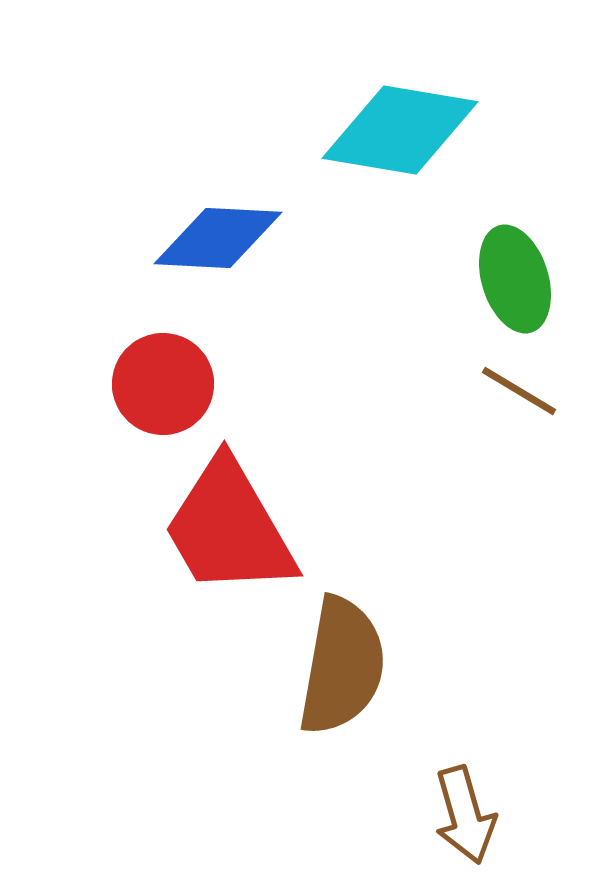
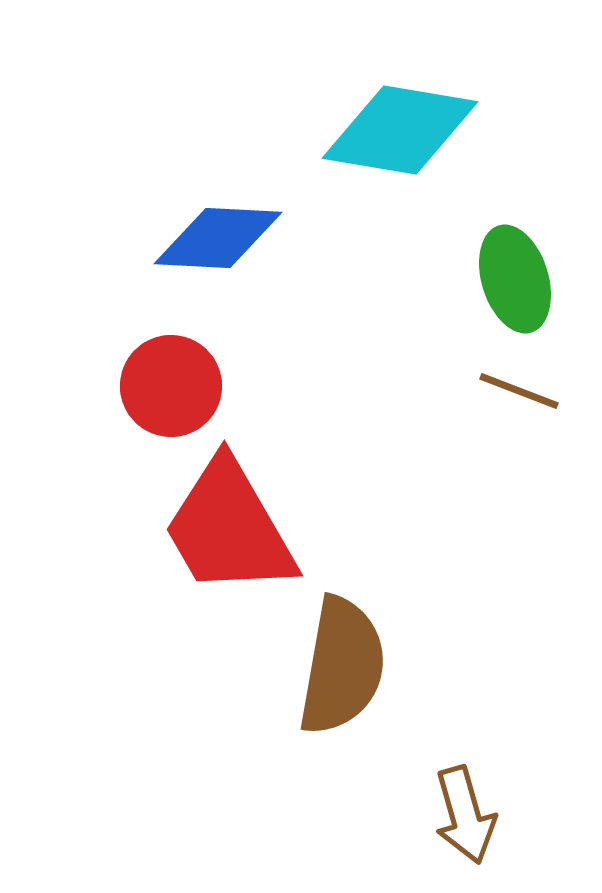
red circle: moved 8 px right, 2 px down
brown line: rotated 10 degrees counterclockwise
